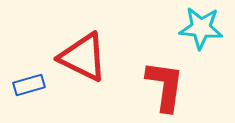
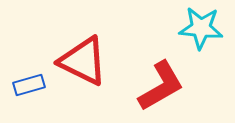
red triangle: moved 4 px down
red L-shape: moved 4 px left; rotated 52 degrees clockwise
